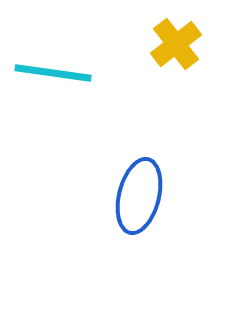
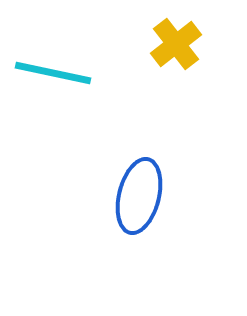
cyan line: rotated 4 degrees clockwise
